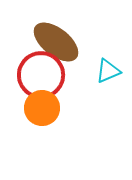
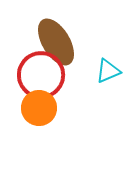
brown ellipse: rotated 21 degrees clockwise
orange circle: moved 3 px left
